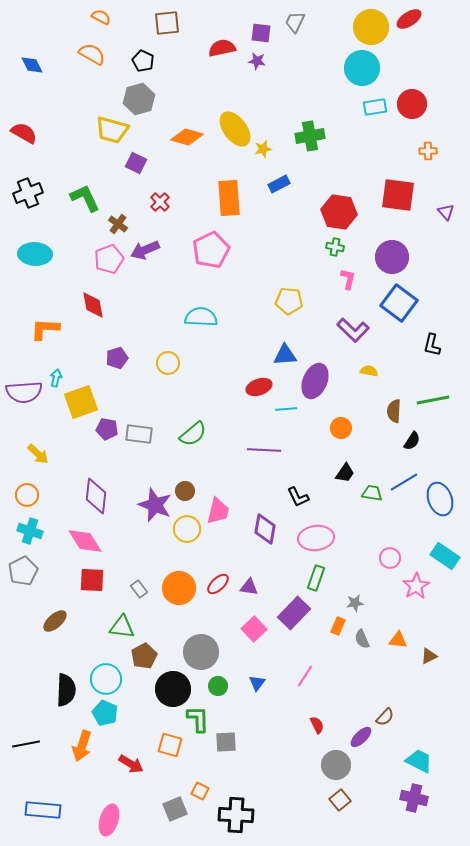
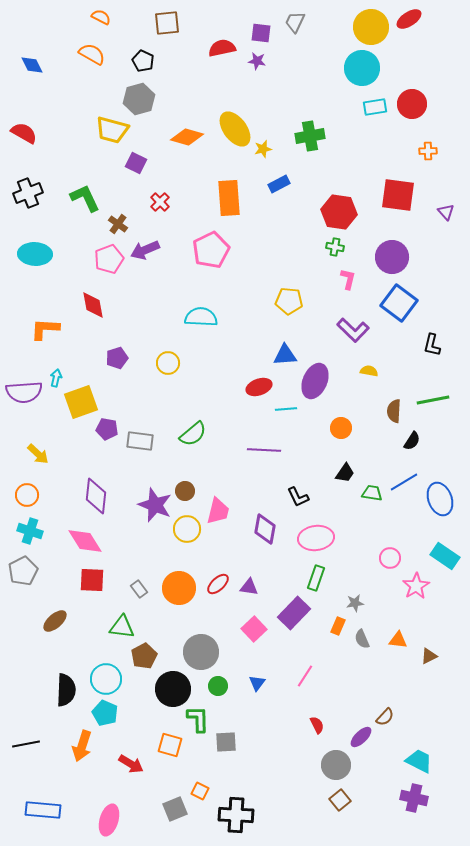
gray rectangle at (139, 434): moved 1 px right, 7 px down
